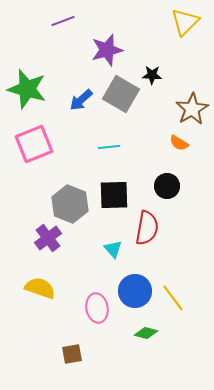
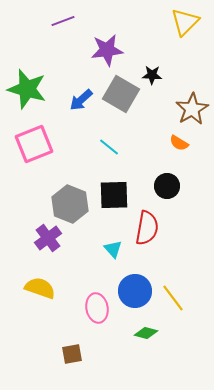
purple star: rotated 8 degrees clockwise
cyan line: rotated 45 degrees clockwise
